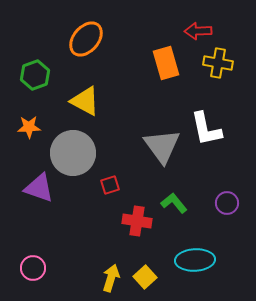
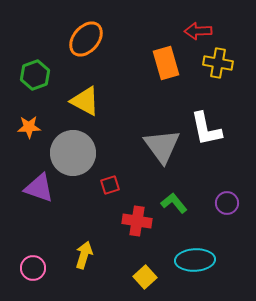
yellow arrow: moved 27 px left, 23 px up
